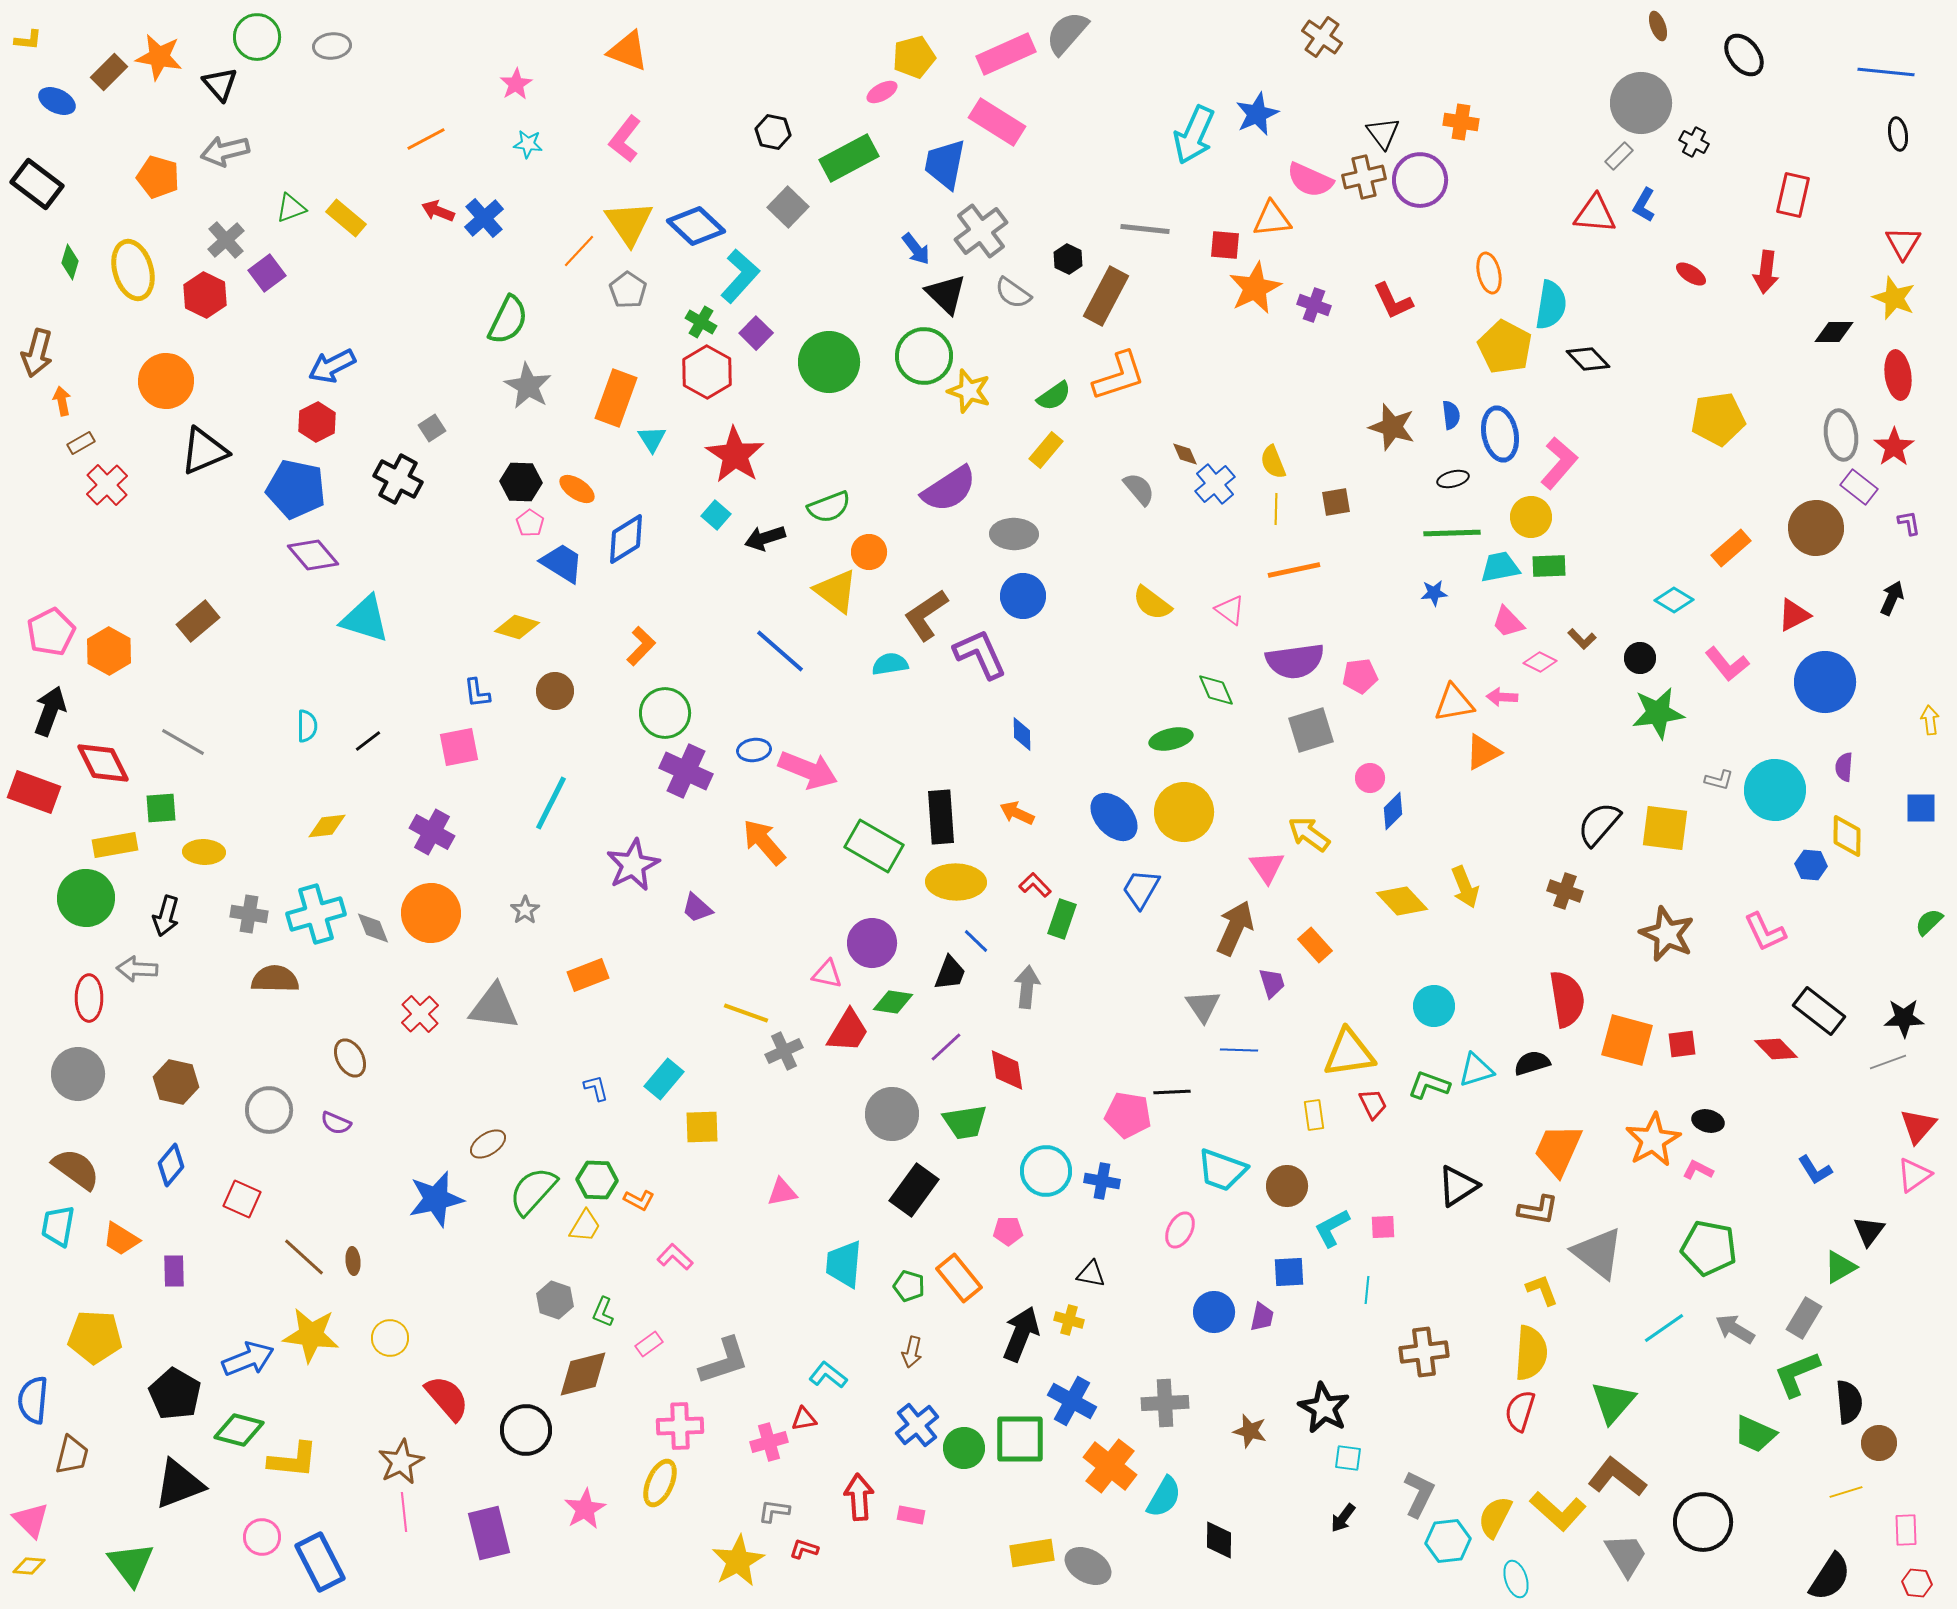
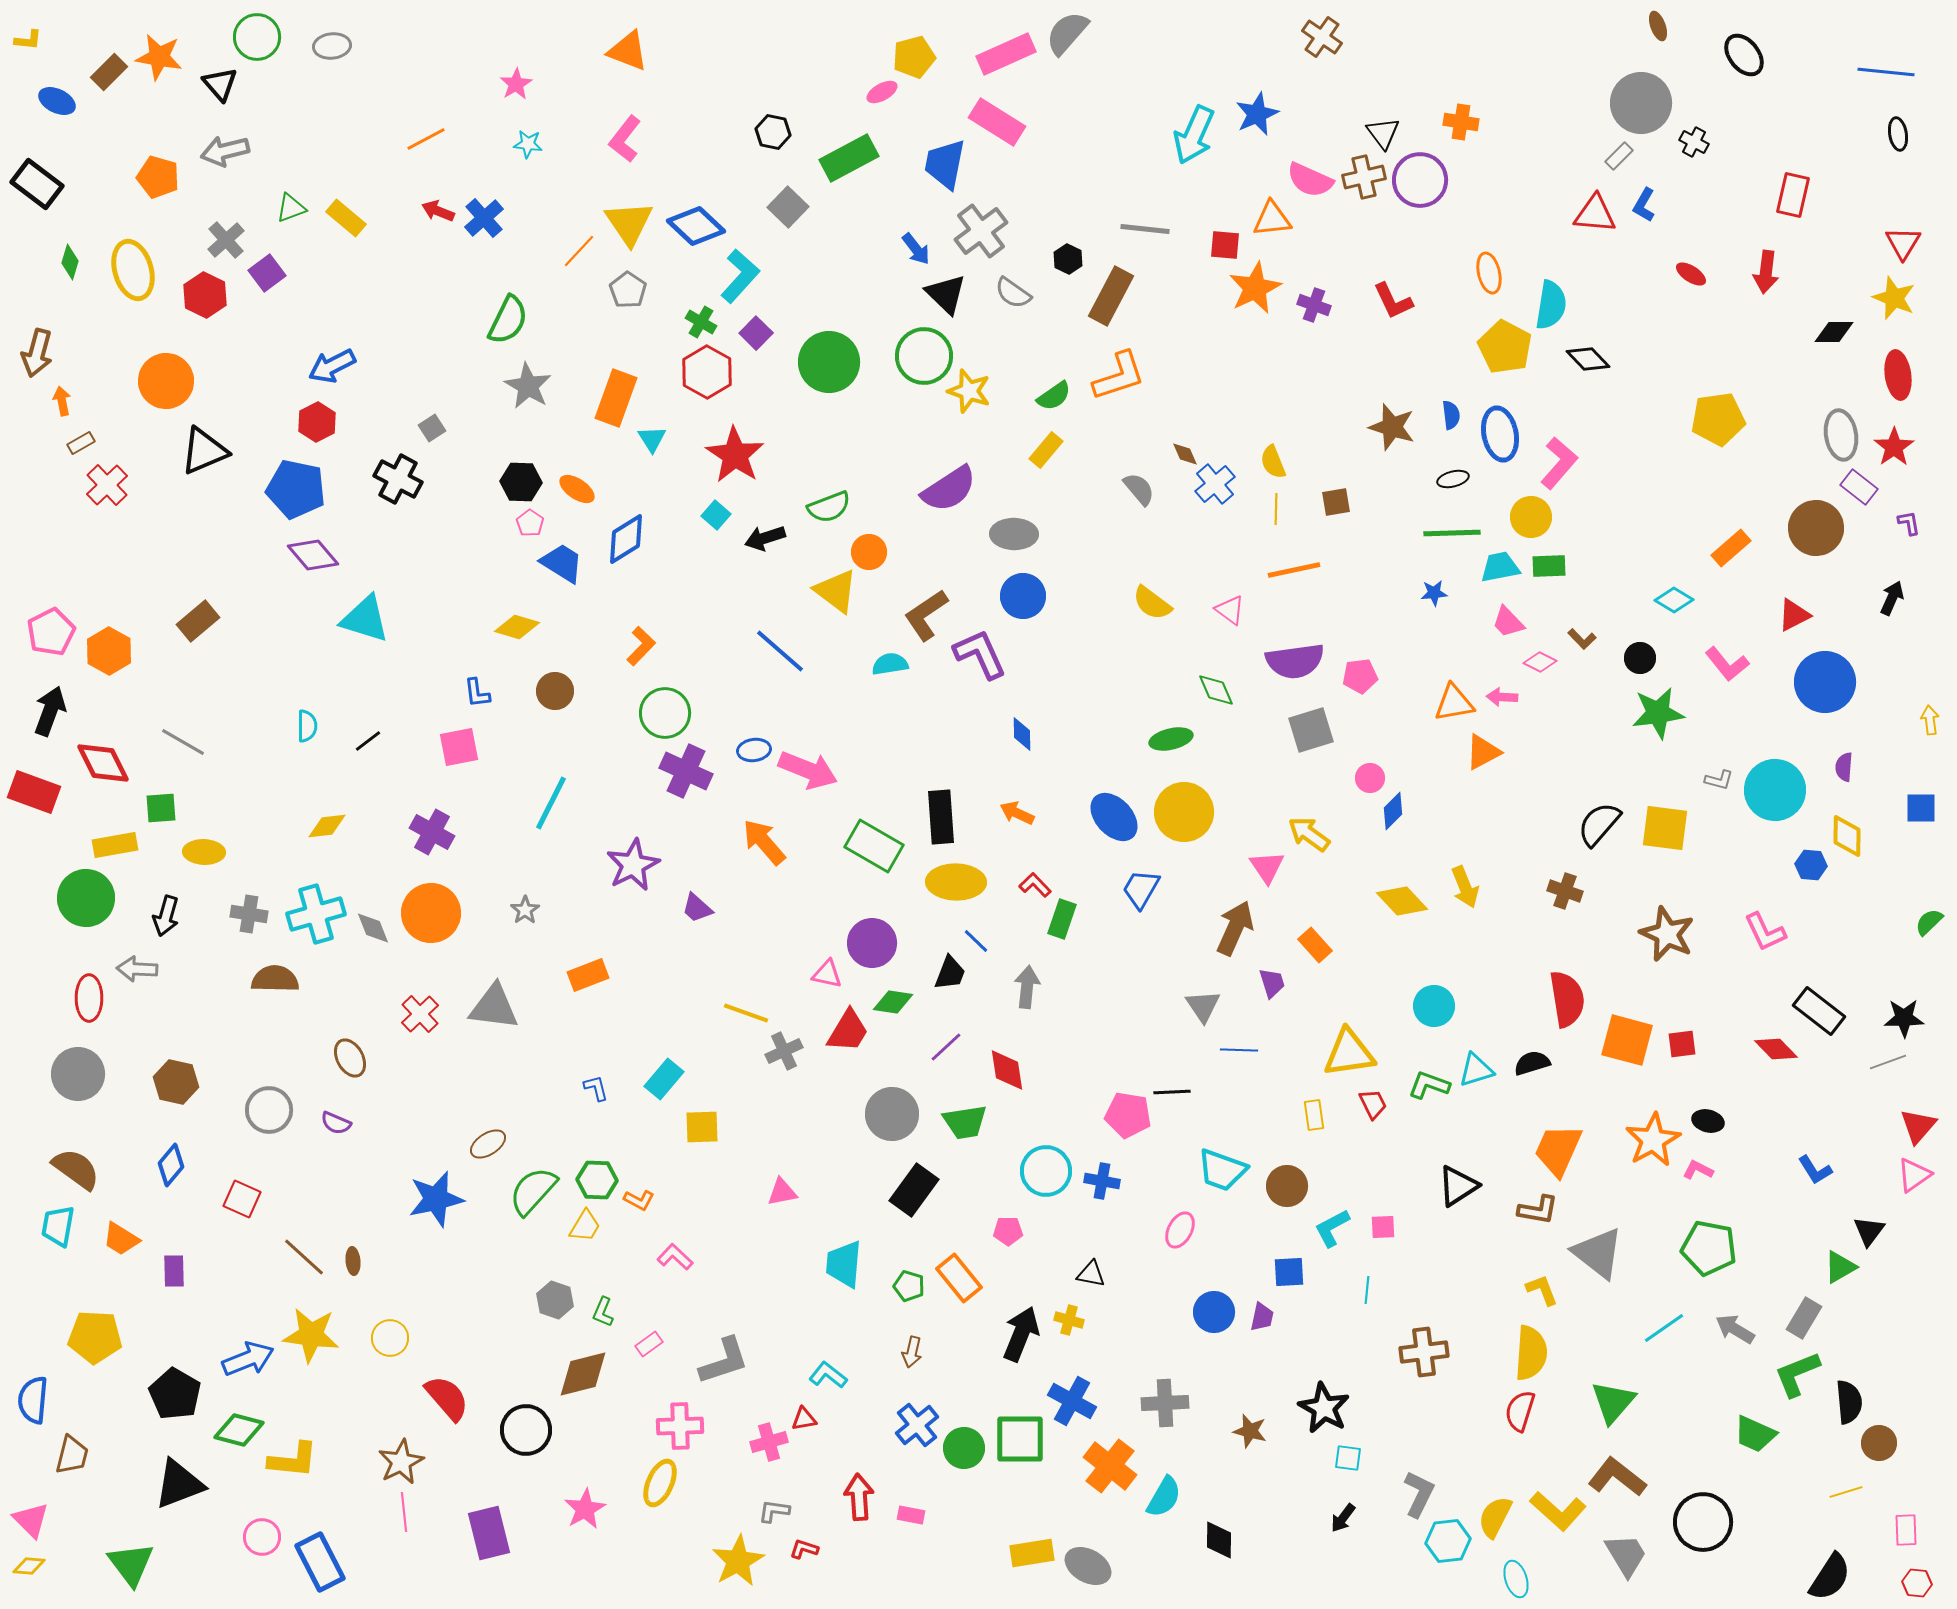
brown rectangle at (1106, 296): moved 5 px right
